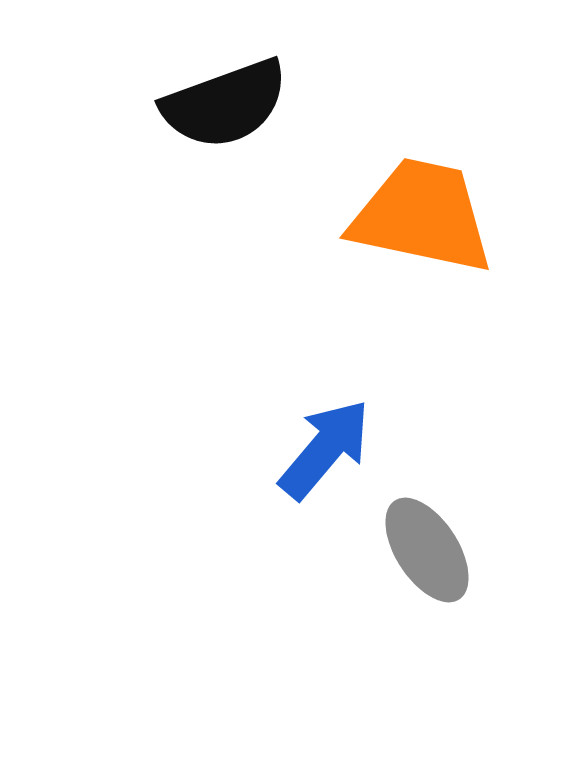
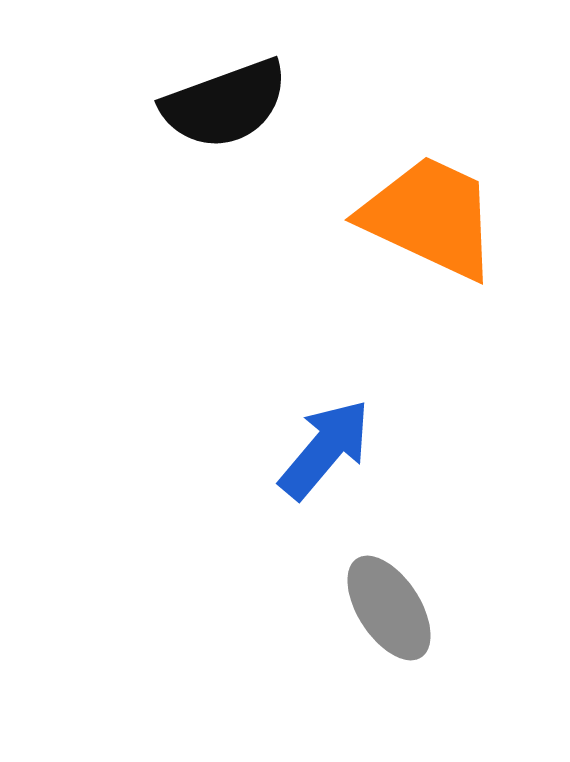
orange trapezoid: moved 8 px right, 1 px down; rotated 13 degrees clockwise
gray ellipse: moved 38 px left, 58 px down
